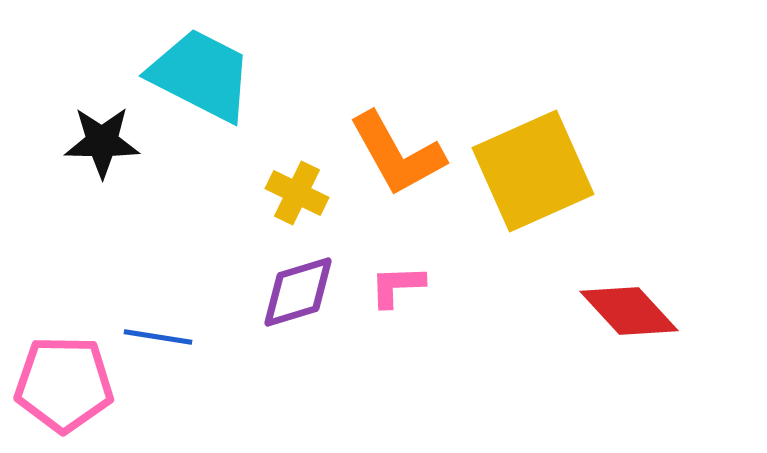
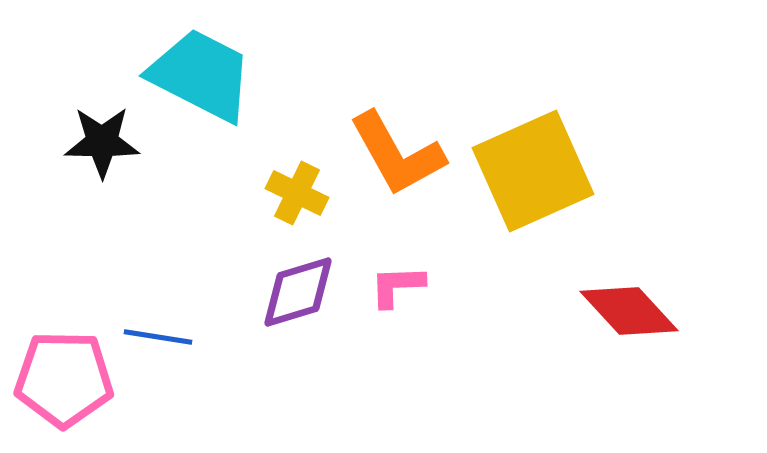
pink pentagon: moved 5 px up
